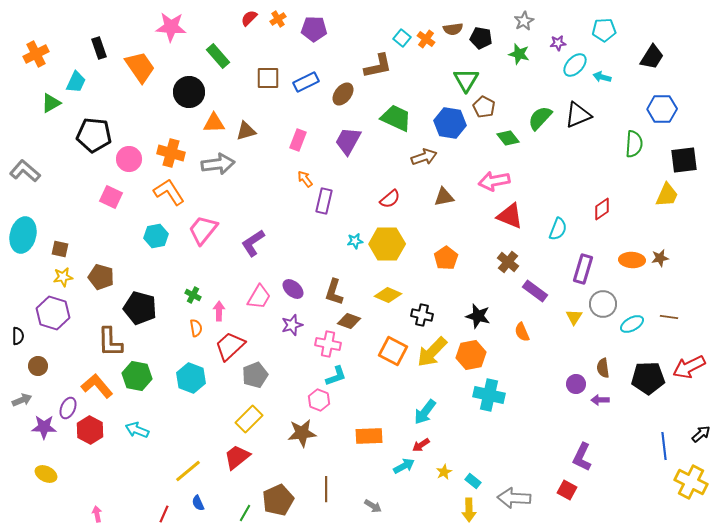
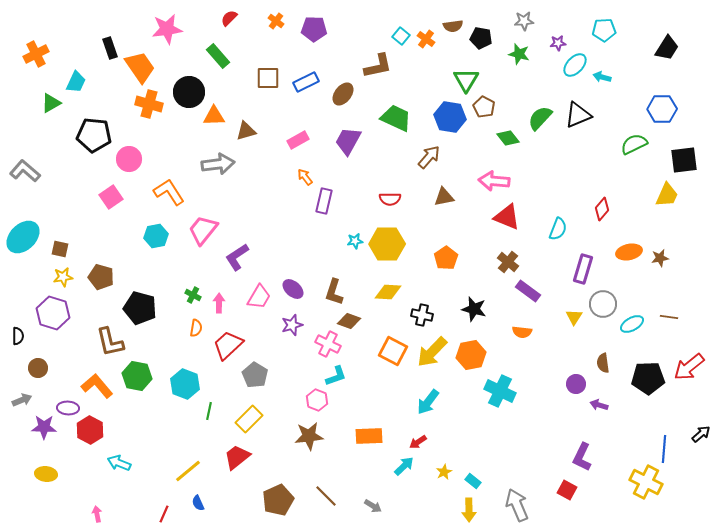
red semicircle at (249, 18): moved 20 px left
orange cross at (278, 19): moved 2 px left, 2 px down; rotated 21 degrees counterclockwise
gray star at (524, 21): rotated 24 degrees clockwise
pink star at (171, 27): moved 4 px left, 2 px down; rotated 12 degrees counterclockwise
brown semicircle at (453, 29): moved 3 px up
cyan square at (402, 38): moved 1 px left, 2 px up
black rectangle at (99, 48): moved 11 px right
black trapezoid at (652, 57): moved 15 px right, 9 px up
orange triangle at (214, 123): moved 7 px up
blue hexagon at (450, 123): moved 6 px up
pink rectangle at (298, 140): rotated 40 degrees clockwise
green semicircle at (634, 144): rotated 120 degrees counterclockwise
orange cross at (171, 153): moved 22 px left, 49 px up
brown arrow at (424, 157): moved 5 px right; rotated 30 degrees counterclockwise
orange arrow at (305, 179): moved 2 px up
pink arrow at (494, 181): rotated 16 degrees clockwise
pink square at (111, 197): rotated 30 degrees clockwise
red semicircle at (390, 199): rotated 40 degrees clockwise
red diamond at (602, 209): rotated 15 degrees counterclockwise
red triangle at (510, 216): moved 3 px left, 1 px down
cyan ellipse at (23, 235): moved 2 px down; rotated 32 degrees clockwise
purple L-shape at (253, 243): moved 16 px left, 14 px down
orange ellipse at (632, 260): moved 3 px left, 8 px up; rotated 15 degrees counterclockwise
purple rectangle at (535, 291): moved 7 px left
yellow diamond at (388, 295): moved 3 px up; rotated 20 degrees counterclockwise
pink arrow at (219, 311): moved 8 px up
black star at (478, 316): moved 4 px left, 7 px up
orange semicircle at (196, 328): rotated 18 degrees clockwise
orange semicircle at (522, 332): rotated 60 degrees counterclockwise
brown L-shape at (110, 342): rotated 12 degrees counterclockwise
pink cross at (328, 344): rotated 15 degrees clockwise
red trapezoid at (230, 346): moved 2 px left, 1 px up
brown circle at (38, 366): moved 2 px down
red arrow at (689, 367): rotated 12 degrees counterclockwise
brown semicircle at (603, 368): moved 5 px up
gray pentagon at (255, 375): rotated 20 degrees counterclockwise
cyan hexagon at (191, 378): moved 6 px left, 6 px down
cyan cross at (489, 395): moved 11 px right, 4 px up; rotated 12 degrees clockwise
pink hexagon at (319, 400): moved 2 px left
purple arrow at (600, 400): moved 1 px left, 5 px down; rotated 18 degrees clockwise
purple ellipse at (68, 408): rotated 70 degrees clockwise
cyan arrow at (425, 412): moved 3 px right, 10 px up
cyan arrow at (137, 430): moved 18 px left, 33 px down
brown star at (302, 433): moved 7 px right, 3 px down
red arrow at (421, 445): moved 3 px left, 3 px up
blue line at (664, 446): moved 3 px down; rotated 12 degrees clockwise
cyan arrow at (404, 466): rotated 15 degrees counterclockwise
yellow ellipse at (46, 474): rotated 20 degrees counterclockwise
yellow cross at (691, 482): moved 45 px left
brown line at (326, 489): moved 7 px down; rotated 45 degrees counterclockwise
gray arrow at (514, 498): moved 3 px right, 7 px down; rotated 64 degrees clockwise
green line at (245, 513): moved 36 px left, 102 px up; rotated 18 degrees counterclockwise
